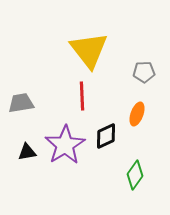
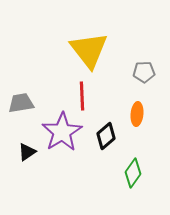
orange ellipse: rotated 15 degrees counterclockwise
black diamond: rotated 16 degrees counterclockwise
purple star: moved 3 px left, 13 px up
black triangle: rotated 24 degrees counterclockwise
green diamond: moved 2 px left, 2 px up
